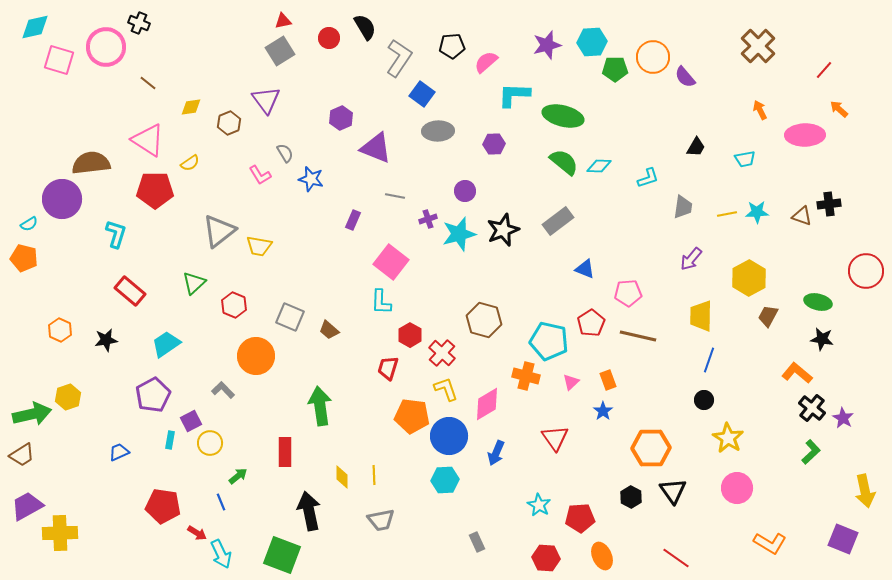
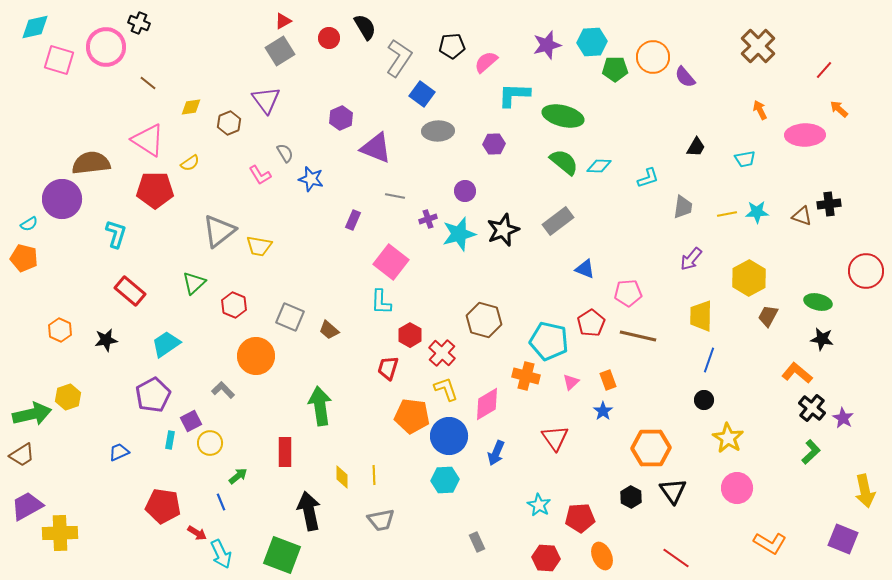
red triangle at (283, 21): rotated 18 degrees counterclockwise
